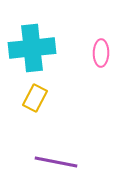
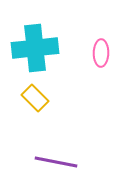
cyan cross: moved 3 px right
yellow rectangle: rotated 72 degrees counterclockwise
